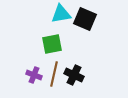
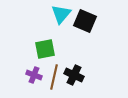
cyan triangle: rotated 40 degrees counterclockwise
black square: moved 2 px down
green square: moved 7 px left, 5 px down
brown line: moved 3 px down
